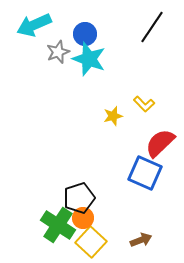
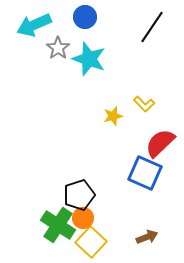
blue circle: moved 17 px up
gray star: moved 4 px up; rotated 15 degrees counterclockwise
black pentagon: moved 3 px up
brown arrow: moved 6 px right, 3 px up
